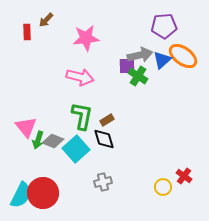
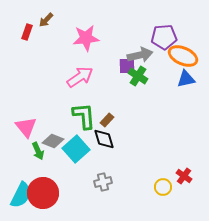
purple pentagon: moved 11 px down
red rectangle: rotated 21 degrees clockwise
orange ellipse: rotated 12 degrees counterclockwise
blue triangle: moved 24 px right, 19 px down; rotated 30 degrees clockwise
pink arrow: rotated 48 degrees counterclockwise
green L-shape: moved 2 px right; rotated 16 degrees counterclockwise
brown rectangle: rotated 16 degrees counterclockwise
green arrow: moved 11 px down; rotated 42 degrees counterclockwise
